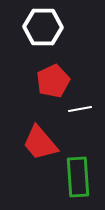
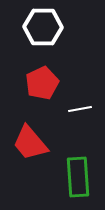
red pentagon: moved 11 px left, 2 px down
red trapezoid: moved 10 px left
